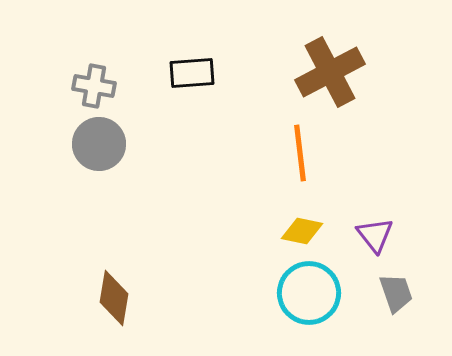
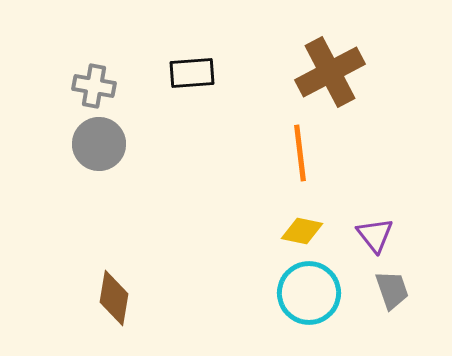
gray trapezoid: moved 4 px left, 3 px up
